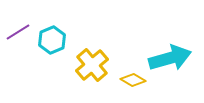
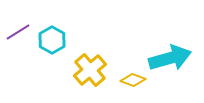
cyan hexagon: rotated 8 degrees counterclockwise
yellow cross: moved 2 px left, 5 px down
yellow diamond: rotated 10 degrees counterclockwise
